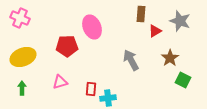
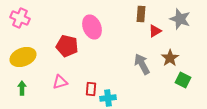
gray star: moved 2 px up
red pentagon: rotated 15 degrees clockwise
gray arrow: moved 11 px right, 4 px down
